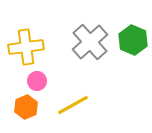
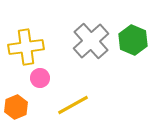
gray cross: moved 1 px right, 1 px up
pink circle: moved 3 px right, 3 px up
orange hexagon: moved 10 px left
